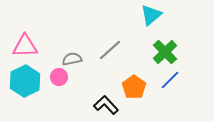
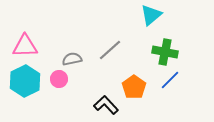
green cross: rotated 35 degrees counterclockwise
pink circle: moved 2 px down
